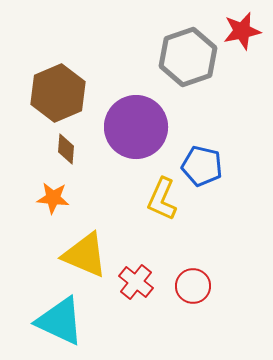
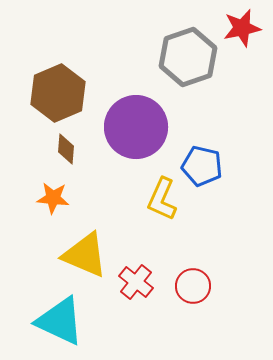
red star: moved 3 px up
